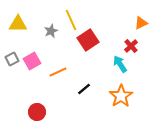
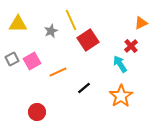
black line: moved 1 px up
